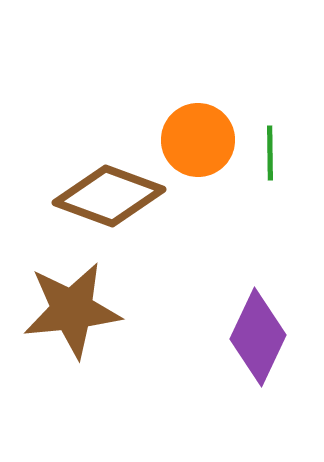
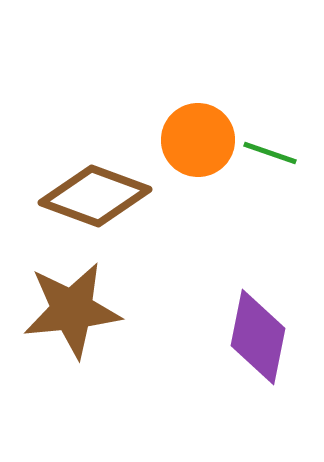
green line: rotated 70 degrees counterclockwise
brown diamond: moved 14 px left
purple diamond: rotated 14 degrees counterclockwise
